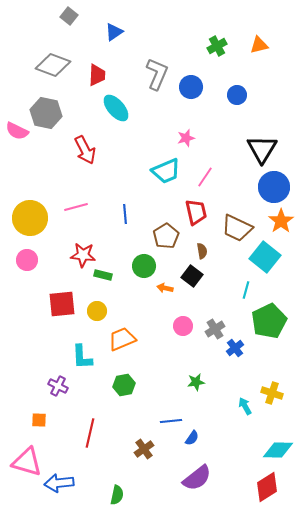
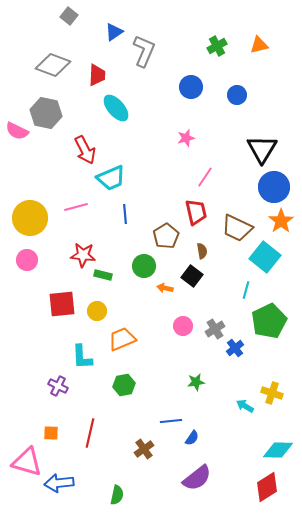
gray L-shape at (157, 74): moved 13 px left, 23 px up
cyan trapezoid at (166, 171): moved 55 px left, 7 px down
cyan arrow at (245, 406): rotated 30 degrees counterclockwise
orange square at (39, 420): moved 12 px right, 13 px down
